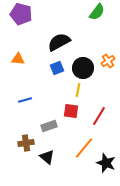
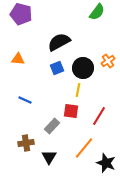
blue line: rotated 40 degrees clockwise
gray rectangle: moved 3 px right; rotated 28 degrees counterclockwise
black triangle: moved 2 px right; rotated 21 degrees clockwise
